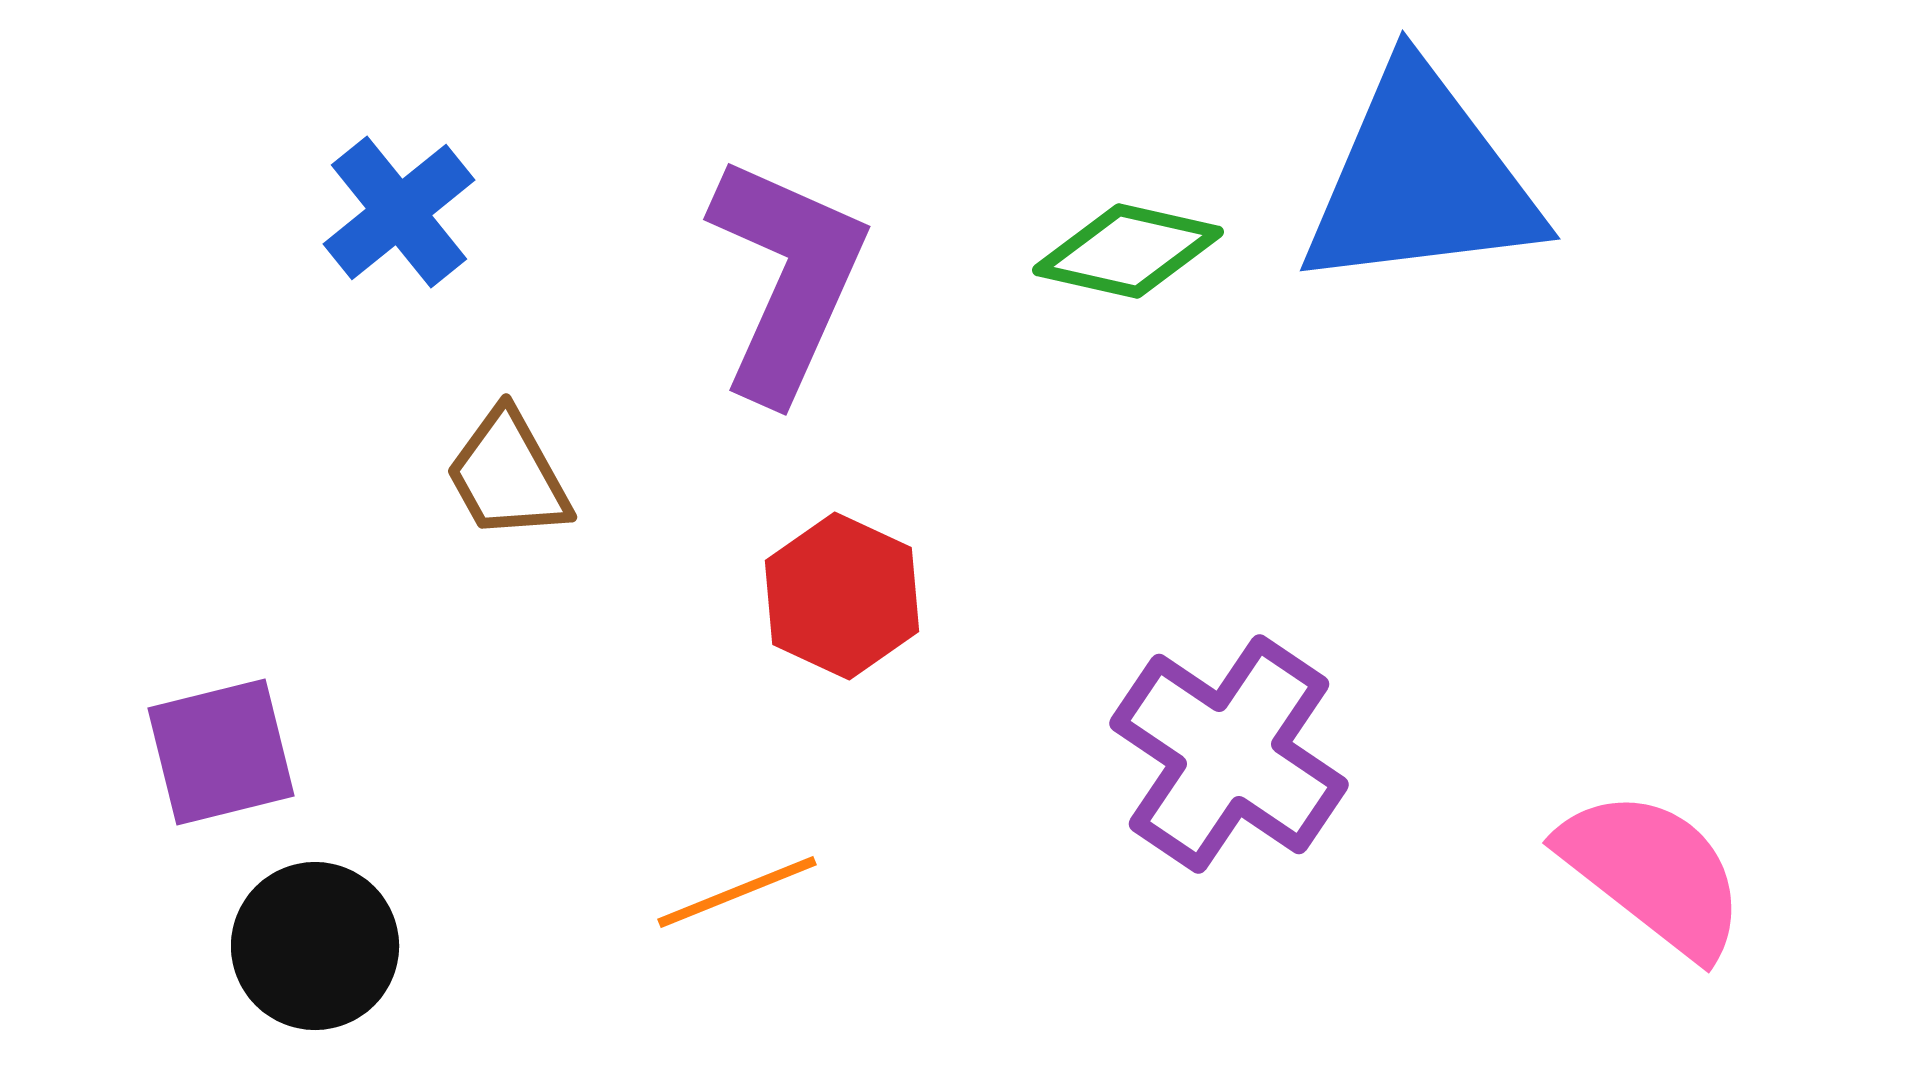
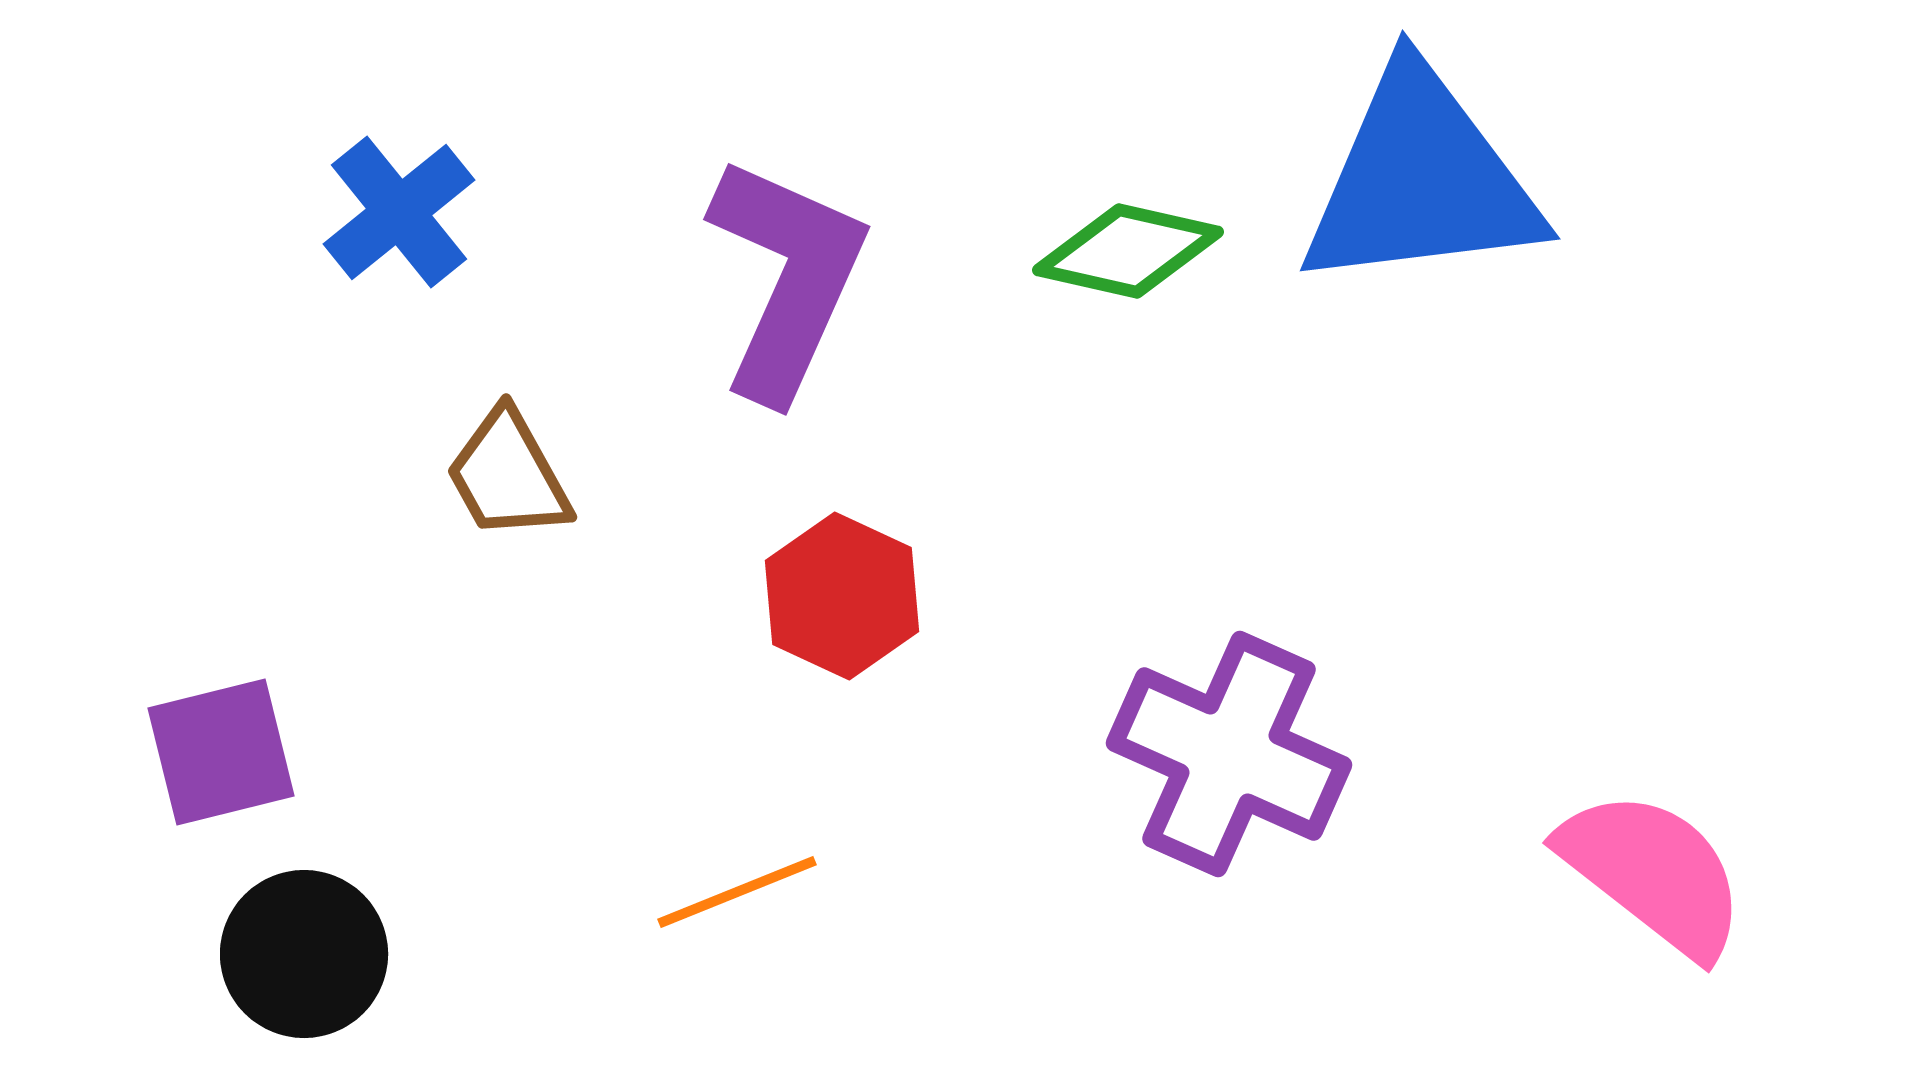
purple cross: rotated 10 degrees counterclockwise
black circle: moved 11 px left, 8 px down
